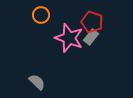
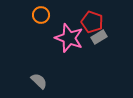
gray rectangle: moved 8 px right; rotated 21 degrees clockwise
gray semicircle: moved 2 px right, 1 px up
